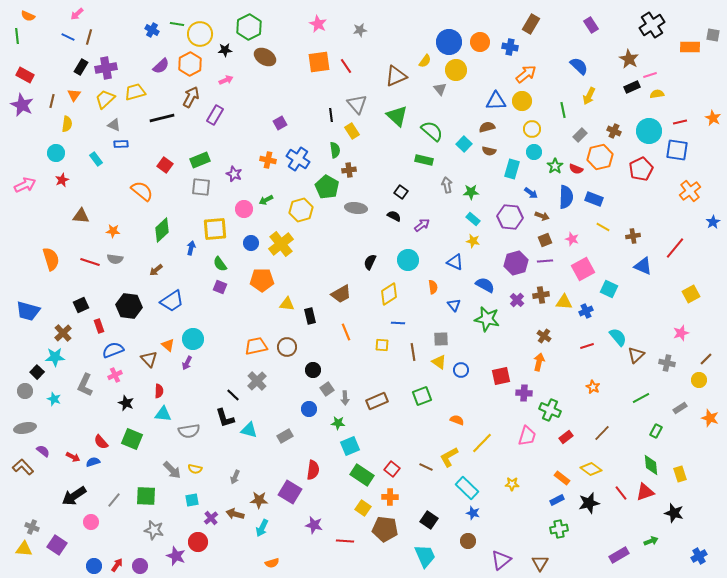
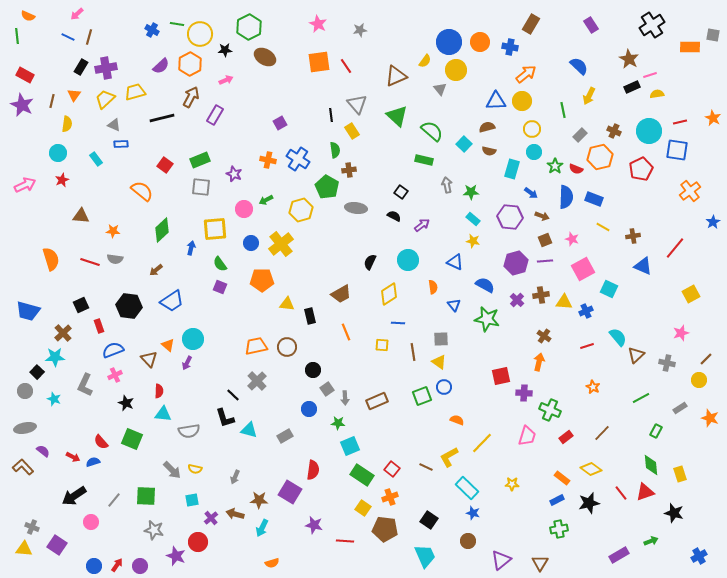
cyan circle at (56, 153): moved 2 px right
blue circle at (461, 370): moved 17 px left, 17 px down
orange cross at (390, 497): rotated 21 degrees counterclockwise
